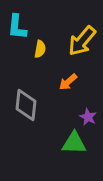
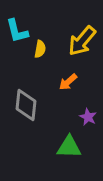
cyan L-shape: moved 4 px down; rotated 20 degrees counterclockwise
green triangle: moved 5 px left, 4 px down
